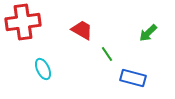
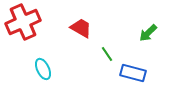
red cross: rotated 16 degrees counterclockwise
red trapezoid: moved 1 px left, 2 px up
blue rectangle: moved 5 px up
